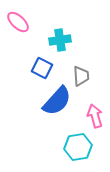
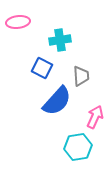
pink ellipse: rotated 50 degrees counterclockwise
pink arrow: moved 1 px down; rotated 40 degrees clockwise
